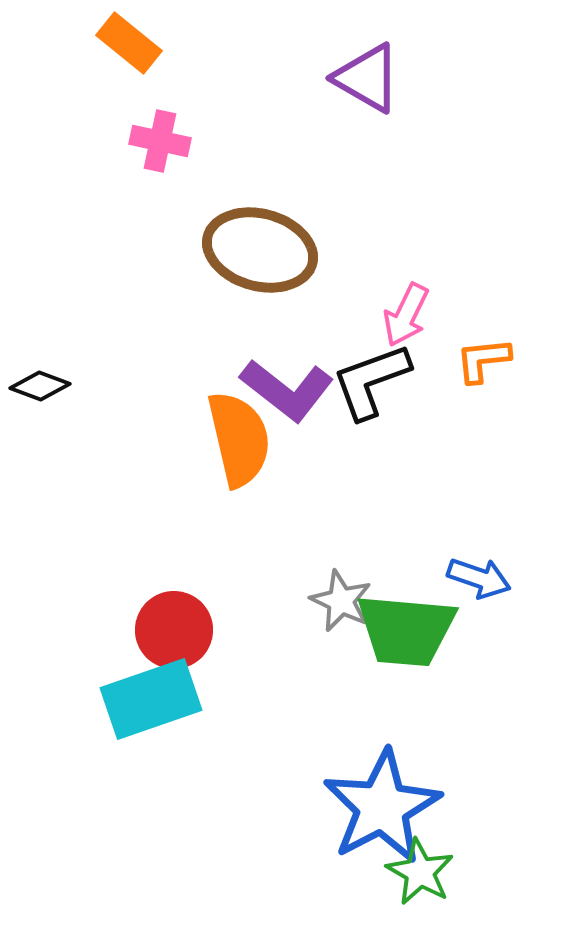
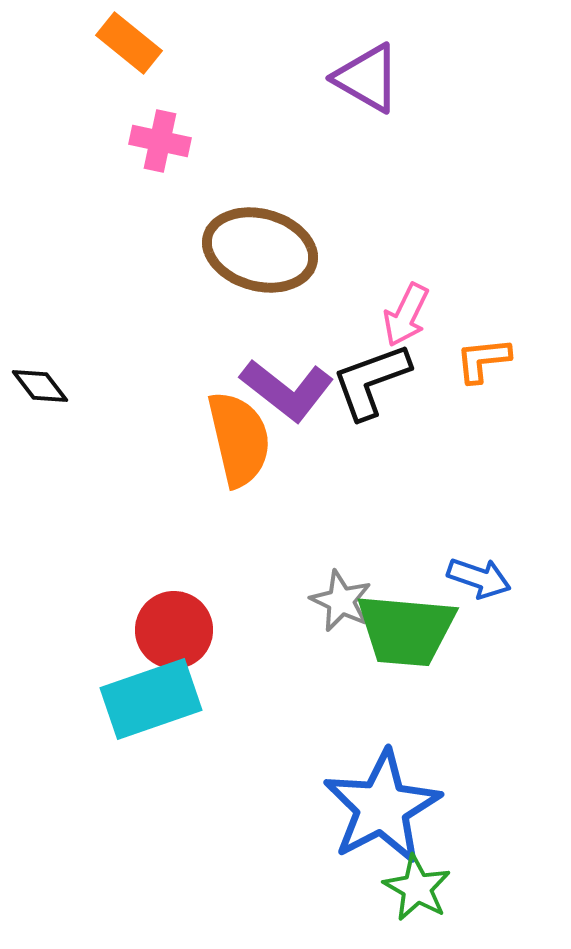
black diamond: rotated 32 degrees clockwise
green star: moved 3 px left, 16 px down
